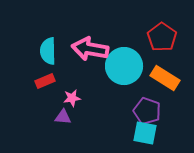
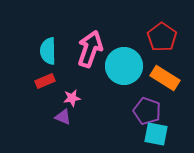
pink arrow: rotated 99 degrees clockwise
purple triangle: rotated 18 degrees clockwise
cyan square: moved 11 px right, 1 px down
